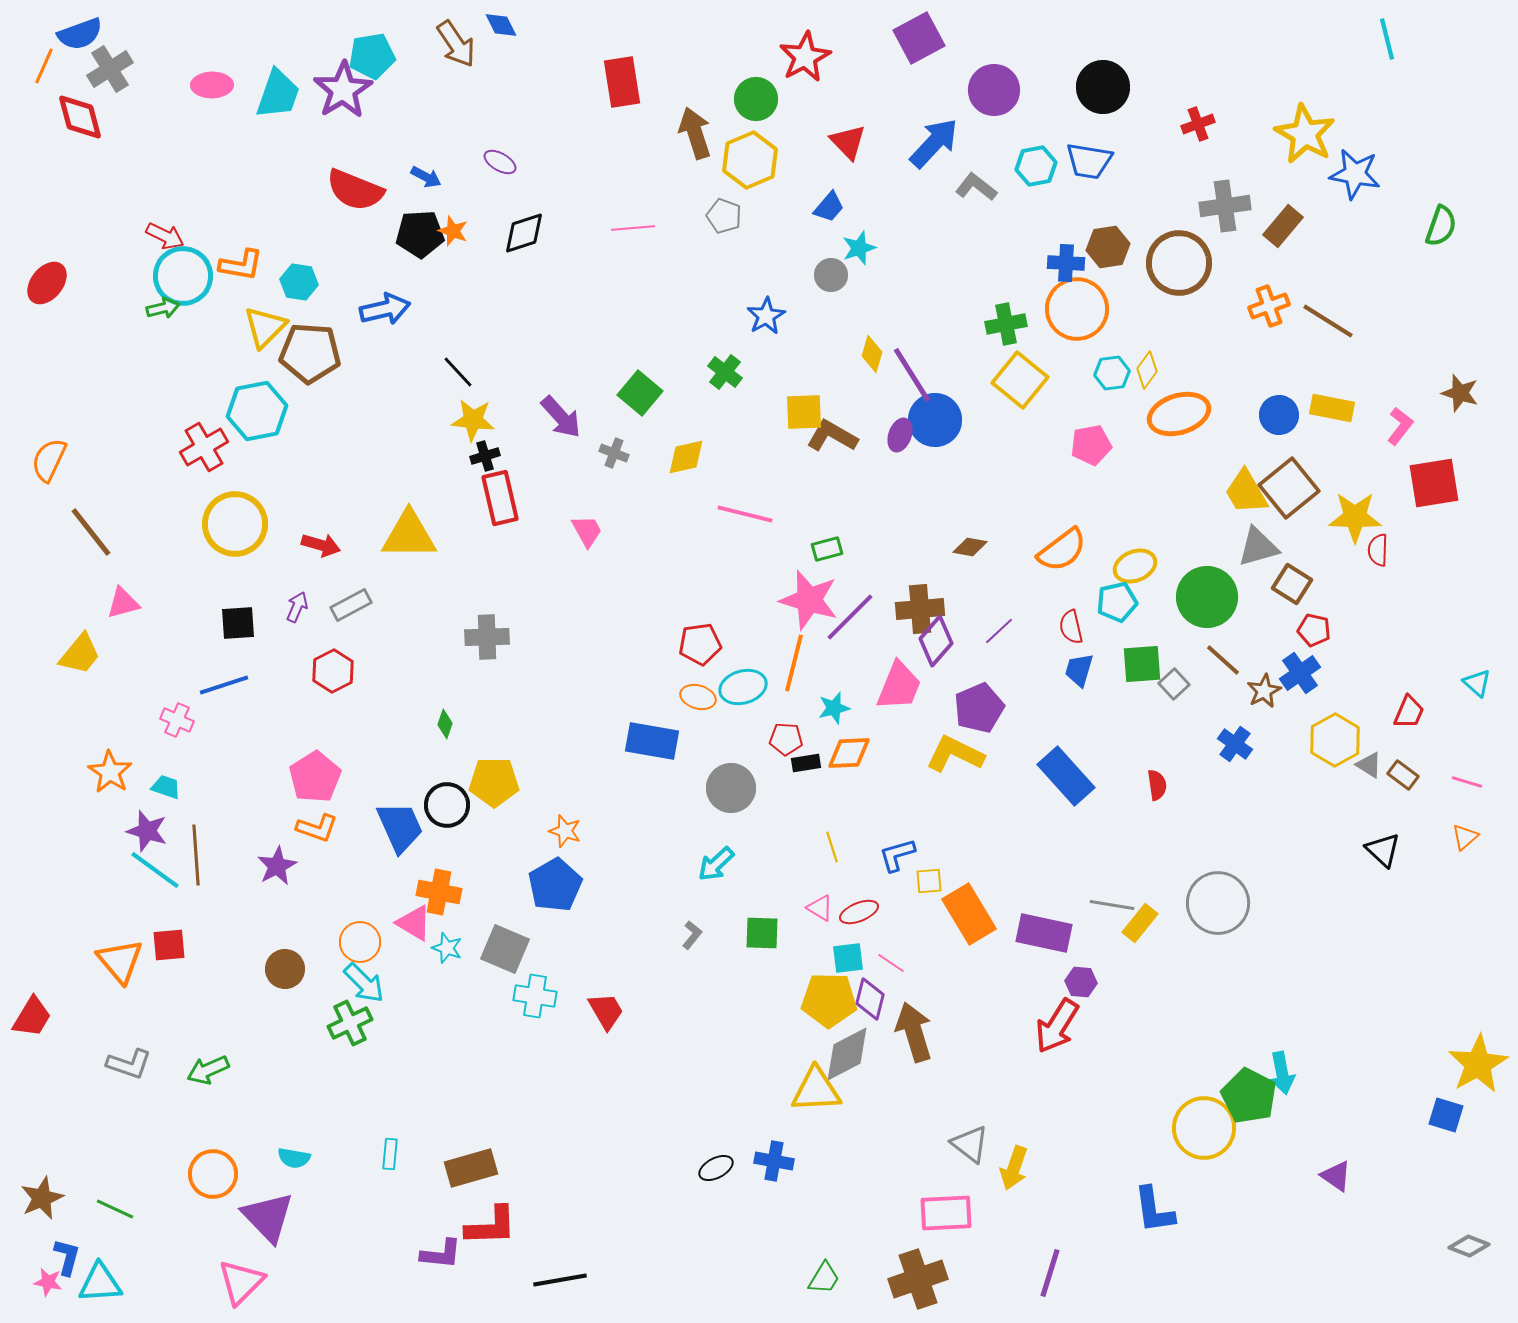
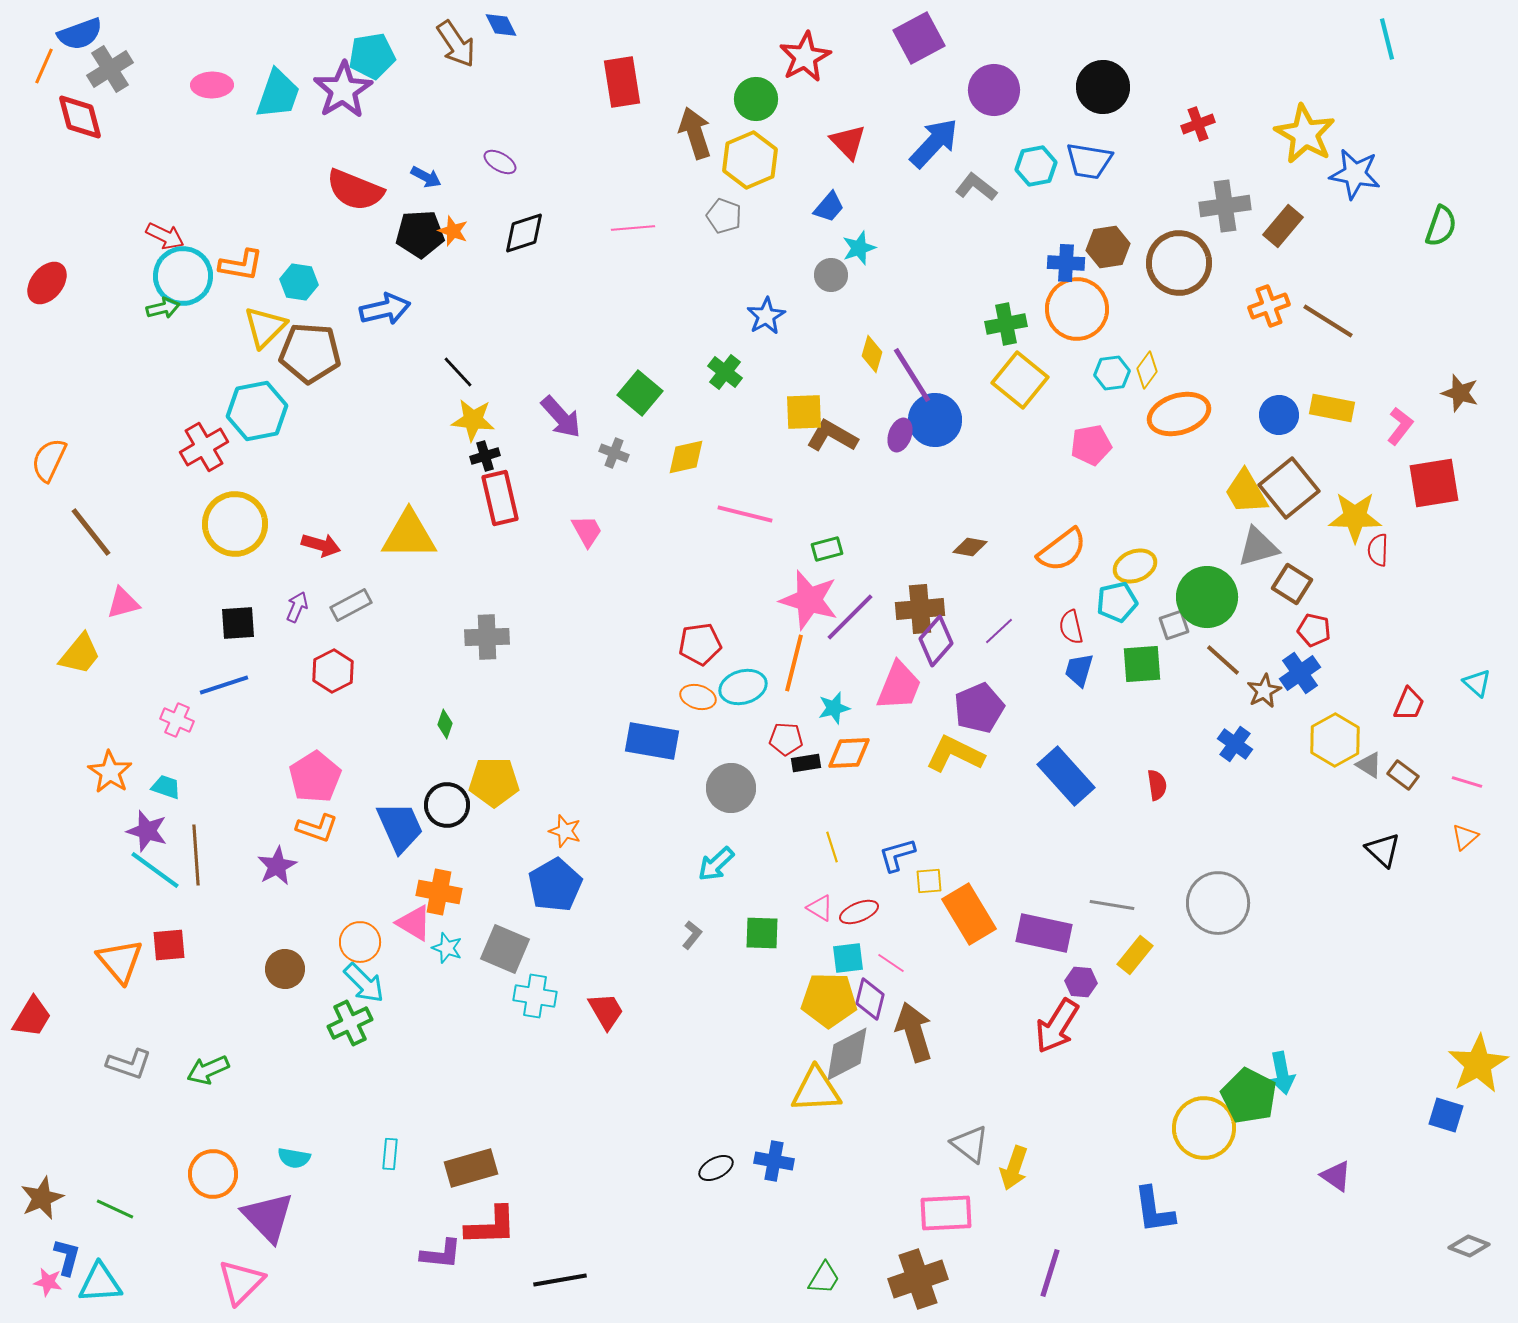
gray square at (1174, 684): moved 59 px up; rotated 24 degrees clockwise
red trapezoid at (1409, 712): moved 8 px up
yellow rectangle at (1140, 923): moved 5 px left, 32 px down
